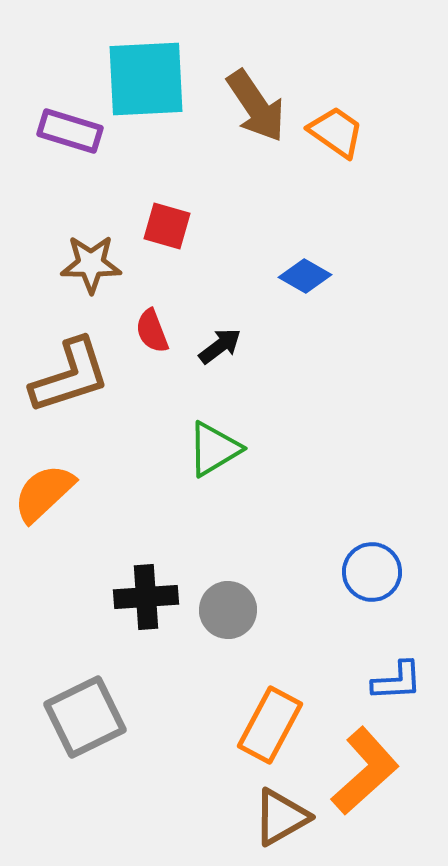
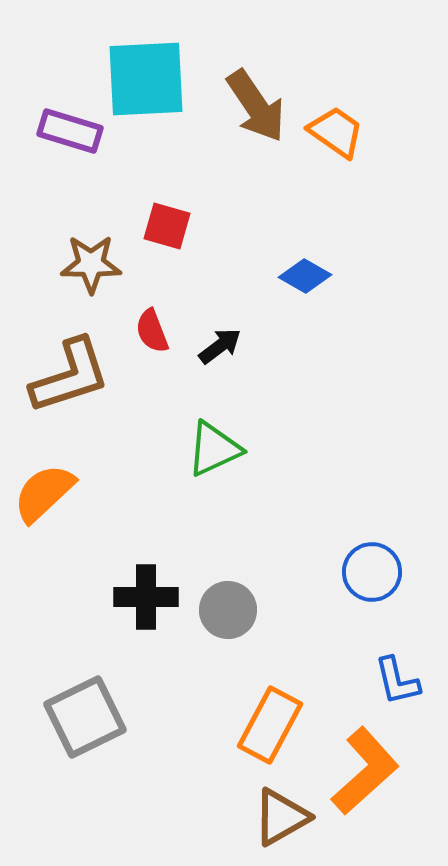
green triangle: rotated 6 degrees clockwise
black cross: rotated 4 degrees clockwise
blue L-shape: rotated 80 degrees clockwise
